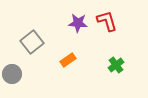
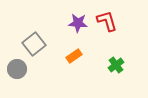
gray square: moved 2 px right, 2 px down
orange rectangle: moved 6 px right, 4 px up
gray circle: moved 5 px right, 5 px up
